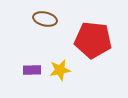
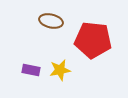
brown ellipse: moved 6 px right, 2 px down
purple rectangle: moved 1 px left; rotated 12 degrees clockwise
